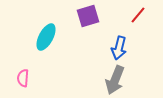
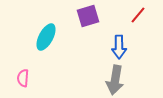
blue arrow: moved 1 px up; rotated 15 degrees counterclockwise
gray arrow: rotated 12 degrees counterclockwise
